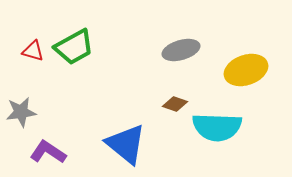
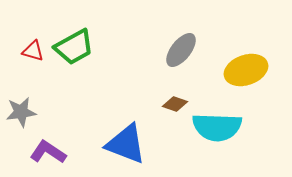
gray ellipse: rotated 36 degrees counterclockwise
blue triangle: rotated 18 degrees counterclockwise
